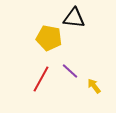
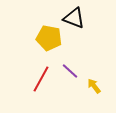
black triangle: rotated 15 degrees clockwise
